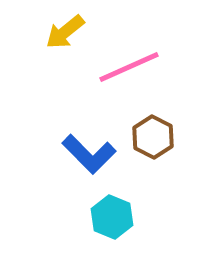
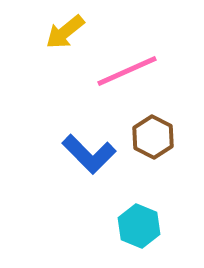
pink line: moved 2 px left, 4 px down
cyan hexagon: moved 27 px right, 9 px down
